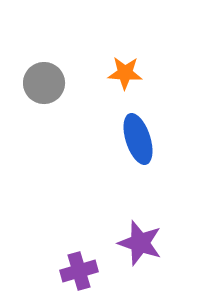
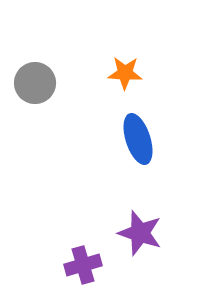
gray circle: moved 9 px left
purple star: moved 10 px up
purple cross: moved 4 px right, 6 px up
